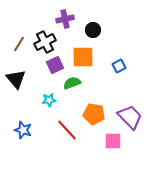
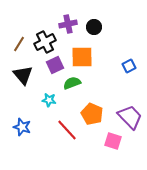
purple cross: moved 3 px right, 5 px down
black circle: moved 1 px right, 3 px up
orange square: moved 1 px left
blue square: moved 10 px right
black triangle: moved 7 px right, 4 px up
cyan star: rotated 16 degrees clockwise
orange pentagon: moved 2 px left; rotated 15 degrees clockwise
blue star: moved 1 px left, 3 px up
pink square: rotated 18 degrees clockwise
